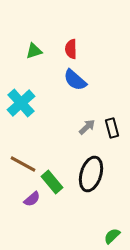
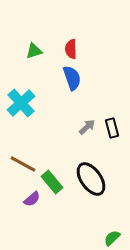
blue semicircle: moved 3 px left, 2 px up; rotated 150 degrees counterclockwise
black ellipse: moved 5 px down; rotated 52 degrees counterclockwise
green semicircle: moved 2 px down
